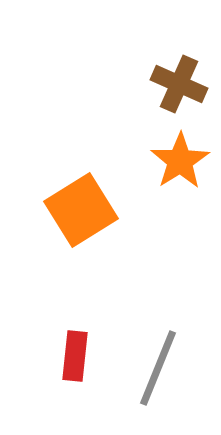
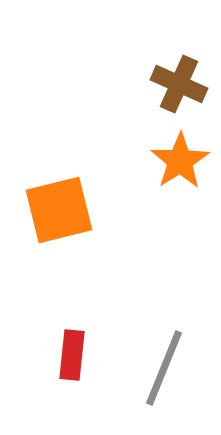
orange square: moved 22 px left; rotated 18 degrees clockwise
red rectangle: moved 3 px left, 1 px up
gray line: moved 6 px right
